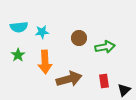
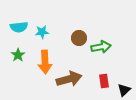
green arrow: moved 4 px left
